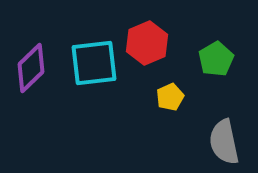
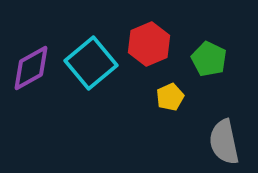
red hexagon: moved 2 px right, 1 px down
green pentagon: moved 7 px left; rotated 16 degrees counterclockwise
cyan square: moved 3 px left; rotated 33 degrees counterclockwise
purple diamond: rotated 15 degrees clockwise
